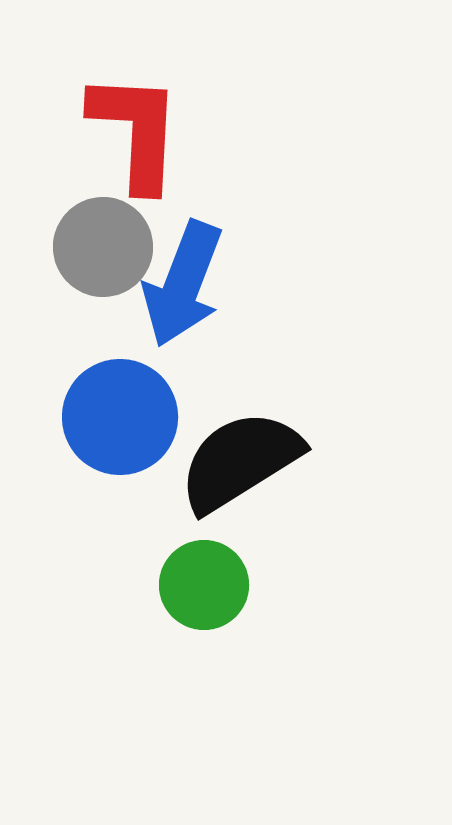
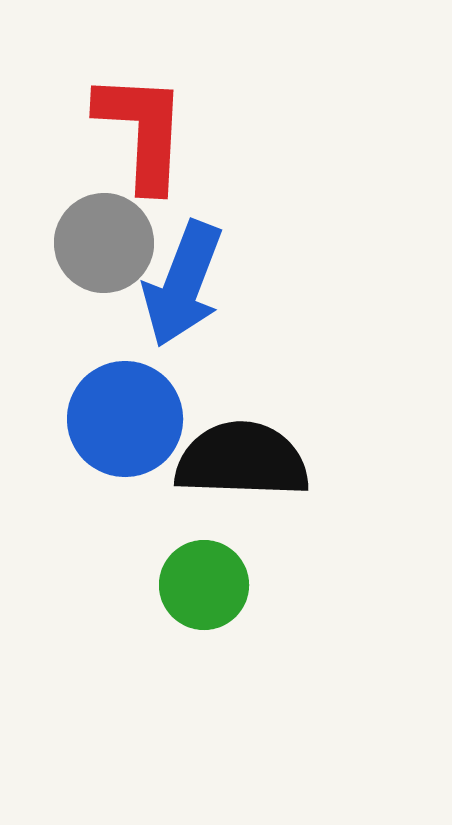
red L-shape: moved 6 px right
gray circle: moved 1 px right, 4 px up
blue circle: moved 5 px right, 2 px down
black semicircle: moved 2 px right, 1 px up; rotated 34 degrees clockwise
